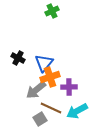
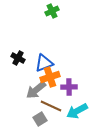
blue triangle: rotated 30 degrees clockwise
brown line: moved 2 px up
